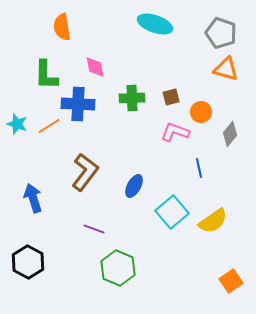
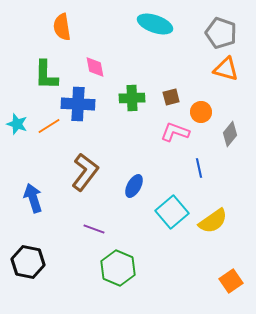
black hexagon: rotated 16 degrees counterclockwise
